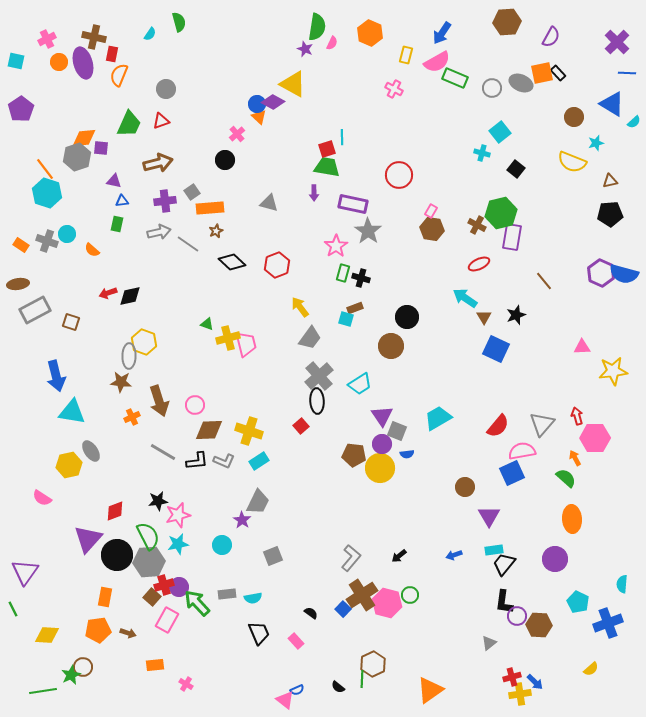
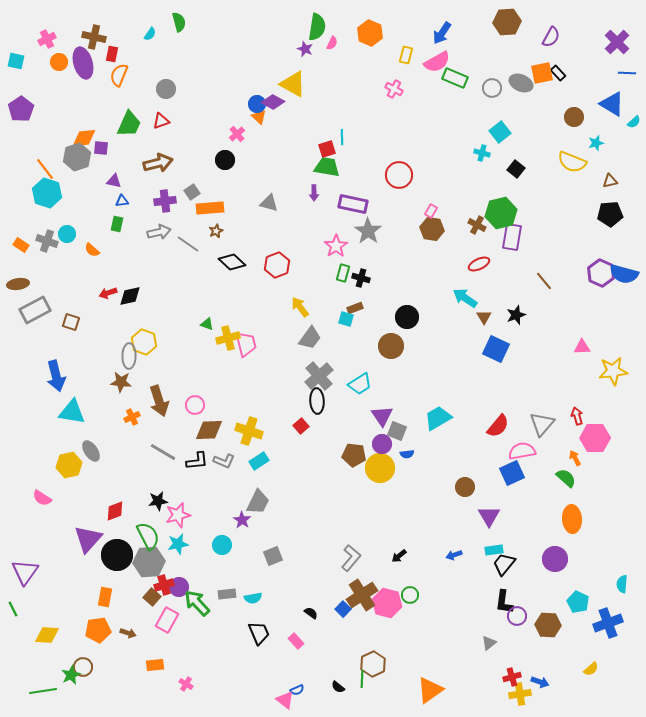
brown hexagon at (539, 625): moved 9 px right
blue arrow at (535, 682): moved 5 px right; rotated 24 degrees counterclockwise
